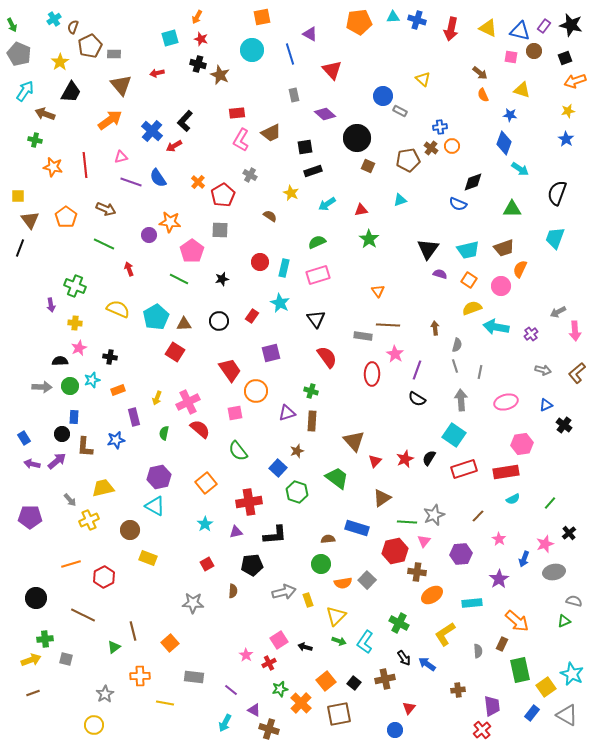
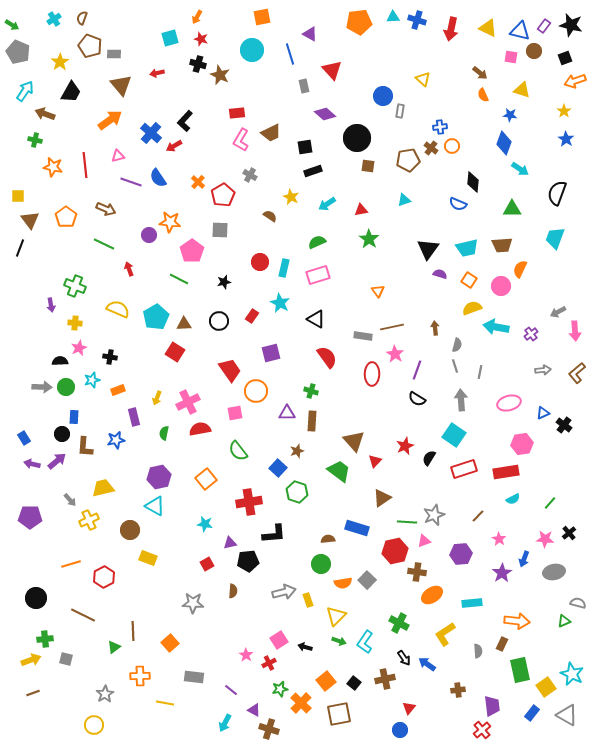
green arrow at (12, 25): rotated 32 degrees counterclockwise
brown semicircle at (73, 27): moved 9 px right, 9 px up
brown pentagon at (90, 46): rotated 25 degrees counterclockwise
gray pentagon at (19, 54): moved 1 px left, 2 px up
gray rectangle at (294, 95): moved 10 px right, 9 px up
gray rectangle at (400, 111): rotated 72 degrees clockwise
yellow star at (568, 111): moved 4 px left; rotated 24 degrees counterclockwise
blue cross at (152, 131): moved 1 px left, 2 px down
pink triangle at (121, 157): moved 3 px left, 1 px up
brown square at (368, 166): rotated 16 degrees counterclockwise
black diamond at (473, 182): rotated 65 degrees counterclockwise
yellow star at (291, 193): moved 4 px down
cyan triangle at (400, 200): moved 4 px right
brown trapezoid at (504, 248): moved 2 px left, 3 px up; rotated 15 degrees clockwise
cyan trapezoid at (468, 250): moved 1 px left, 2 px up
black star at (222, 279): moved 2 px right, 3 px down
black triangle at (316, 319): rotated 24 degrees counterclockwise
brown line at (388, 325): moved 4 px right, 2 px down; rotated 15 degrees counterclockwise
gray arrow at (543, 370): rotated 21 degrees counterclockwise
green circle at (70, 386): moved 4 px left, 1 px down
pink ellipse at (506, 402): moved 3 px right, 1 px down
blue triangle at (546, 405): moved 3 px left, 8 px down
purple triangle at (287, 413): rotated 18 degrees clockwise
red semicircle at (200, 429): rotated 50 degrees counterclockwise
red star at (405, 459): moved 13 px up
green trapezoid at (337, 478): moved 2 px right, 7 px up
orange square at (206, 483): moved 4 px up
cyan star at (205, 524): rotated 28 degrees counterclockwise
purple triangle at (236, 532): moved 6 px left, 11 px down
black L-shape at (275, 535): moved 1 px left, 1 px up
pink triangle at (424, 541): rotated 32 degrees clockwise
pink star at (545, 544): moved 5 px up; rotated 24 degrees clockwise
black pentagon at (252, 565): moved 4 px left, 4 px up
purple star at (499, 579): moved 3 px right, 6 px up
gray semicircle at (574, 601): moved 4 px right, 2 px down
orange arrow at (517, 621): rotated 35 degrees counterclockwise
brown line at (133, 631): rotated 12 degrees clockwise
blue circle at (395, 730): moved 5 px right
